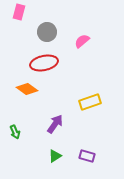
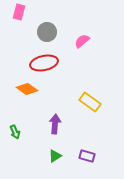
yellow rectangle: rotated 55 degrees clockwise
purple arrow: rotated 30 degrees counterclockwise
